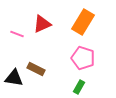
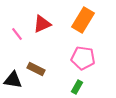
orange rectangle: moved 2 px up
pink line: rotated 32 degrees clockwise
pink pentagon: rotated 10 degrees counterclockwise
black triangle: moved 1 px left, 2 px down
green rectangle: moved 2 px left
